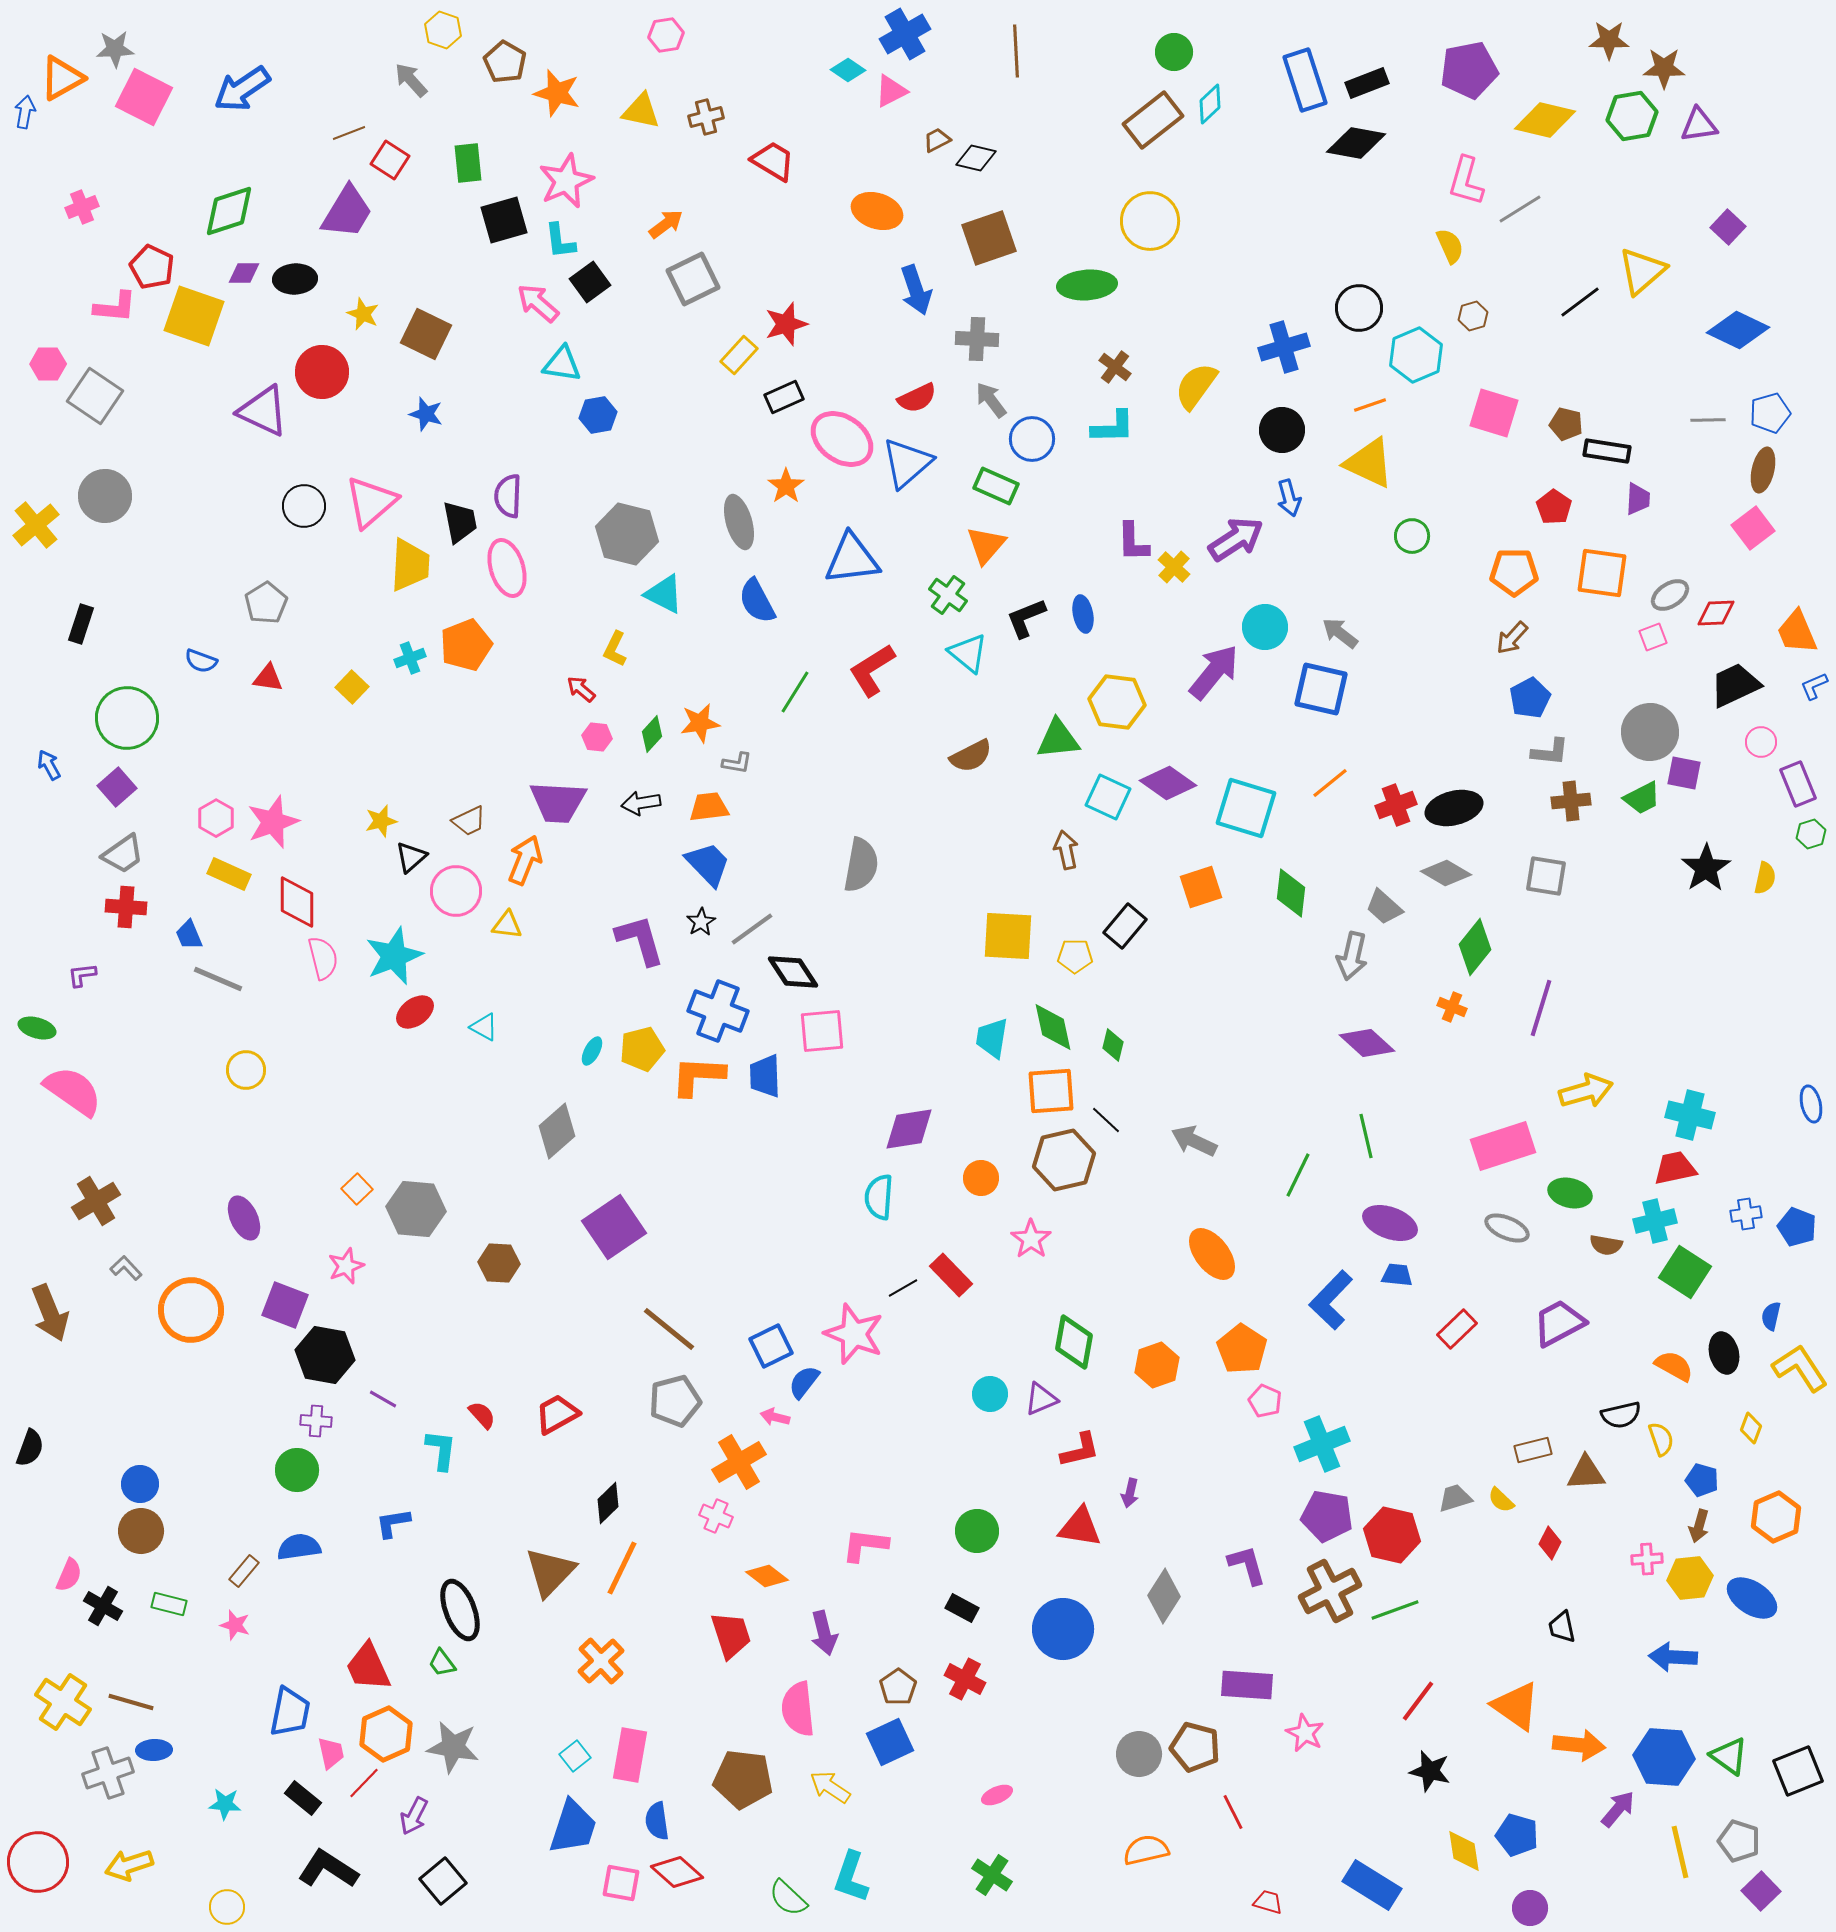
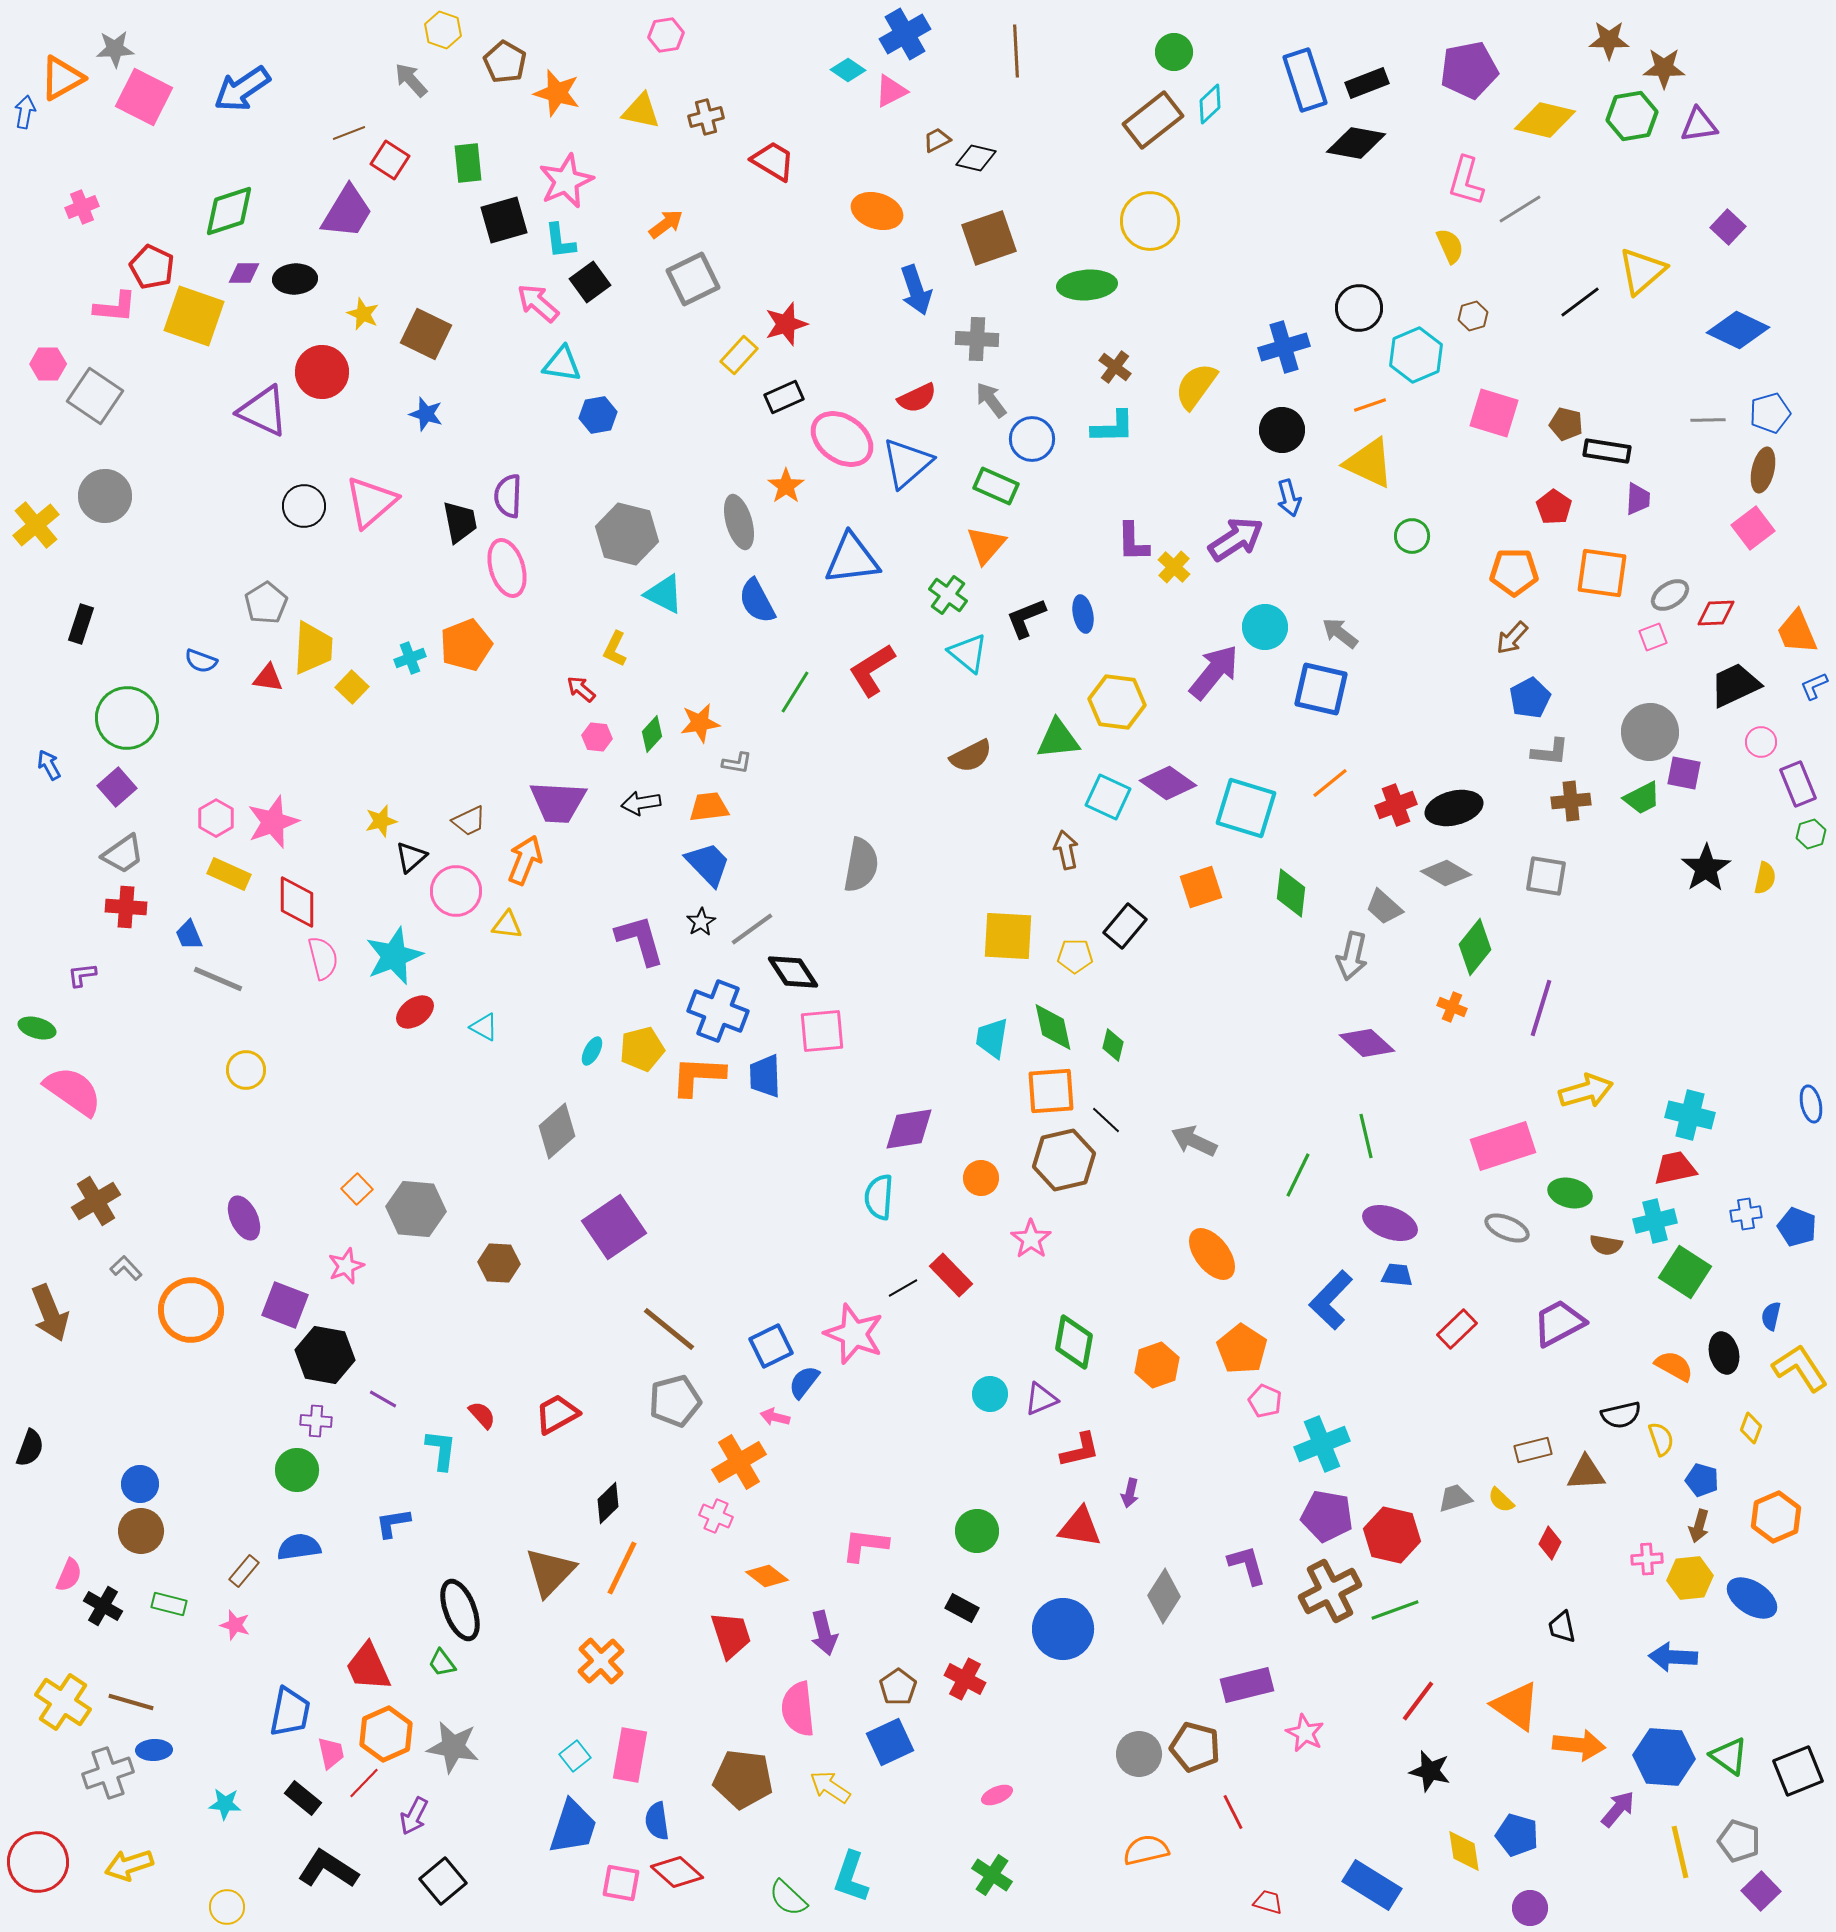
yellow trapezoid at (410, 565): moved 97 px left, 83 px down
purple rectangle at (1247, 1685): rotated 18 degrees counterclockwise
